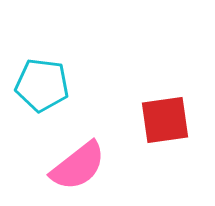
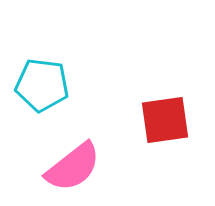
pink semicircle: moved 5 px left, 1 px down
